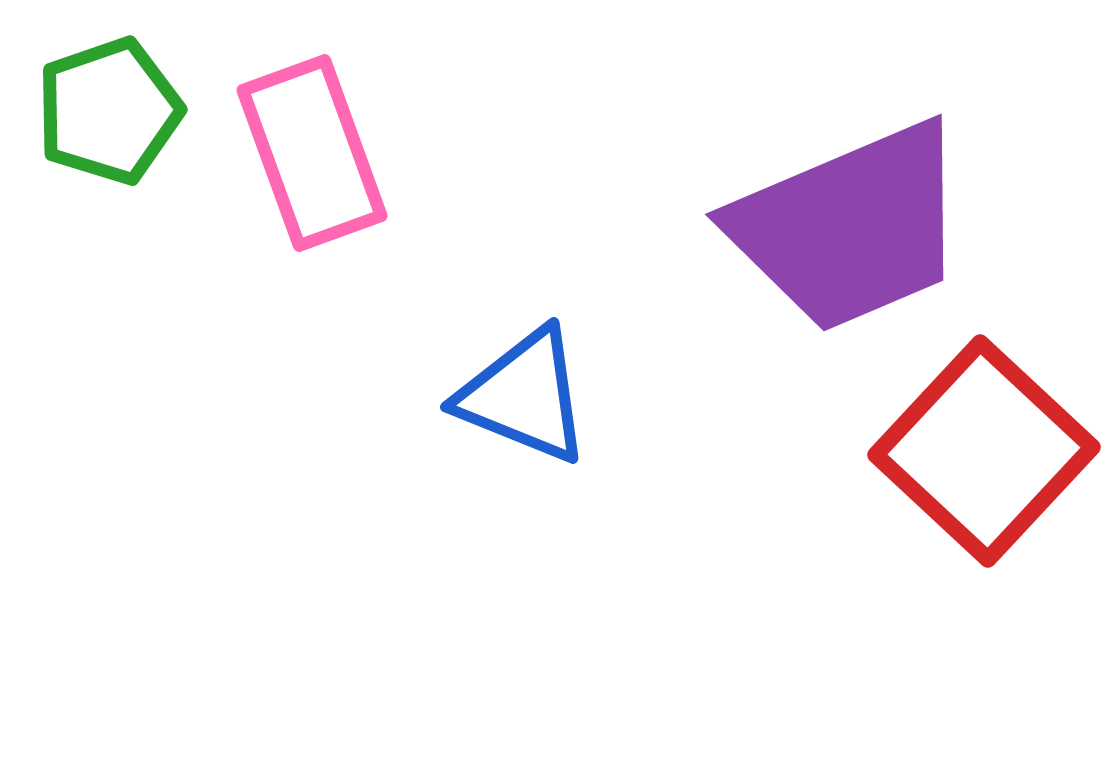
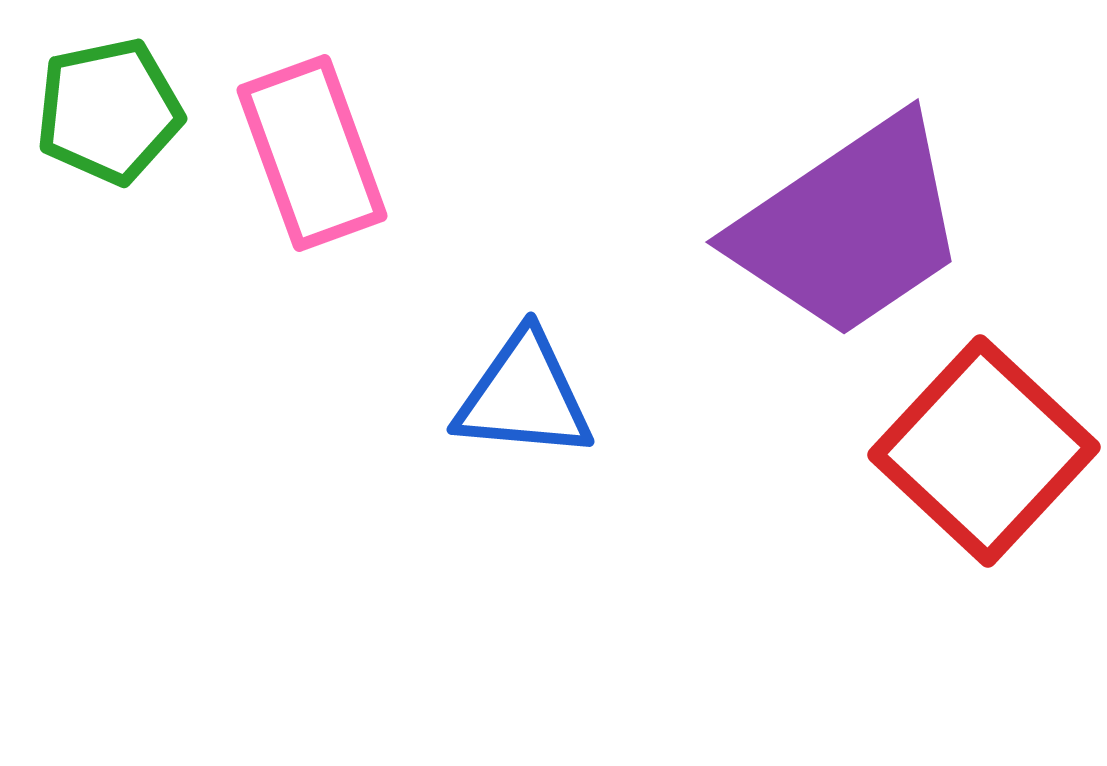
green pentagon: rotated 7 degrees clockwise
purple trapezoid: rotated 11 degrees counterclockwise
blue triangle: rotated 17 degrees counterclockwise
